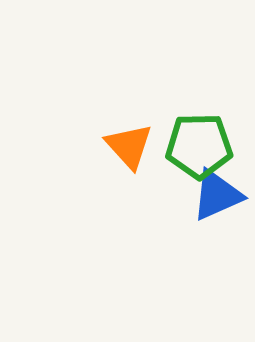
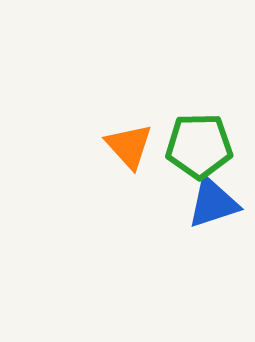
blue triangle: moved 4 px left, 8 px down; rotated 6 degrees clockwise
